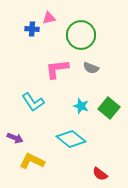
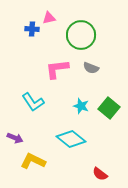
yellow L-shape: moved 1 px right
